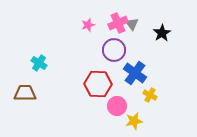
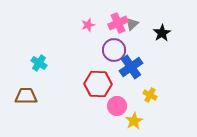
gray triangle: rotated 24 degrees clockwise
blue cross: moved 4 px left, 6 px up; rotated 20 degrees clockwise
brown trapezoid: moved 1 px right, 3 px down
yellow star: rotated 18 degrees counterclockwise
